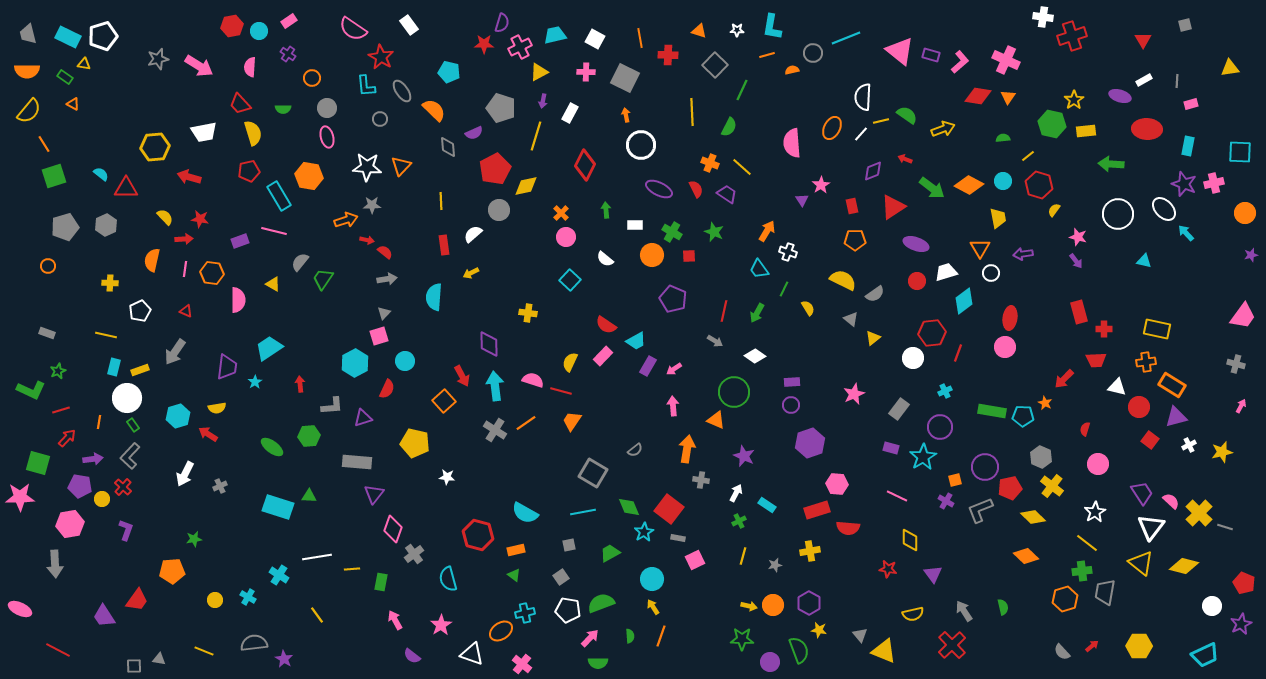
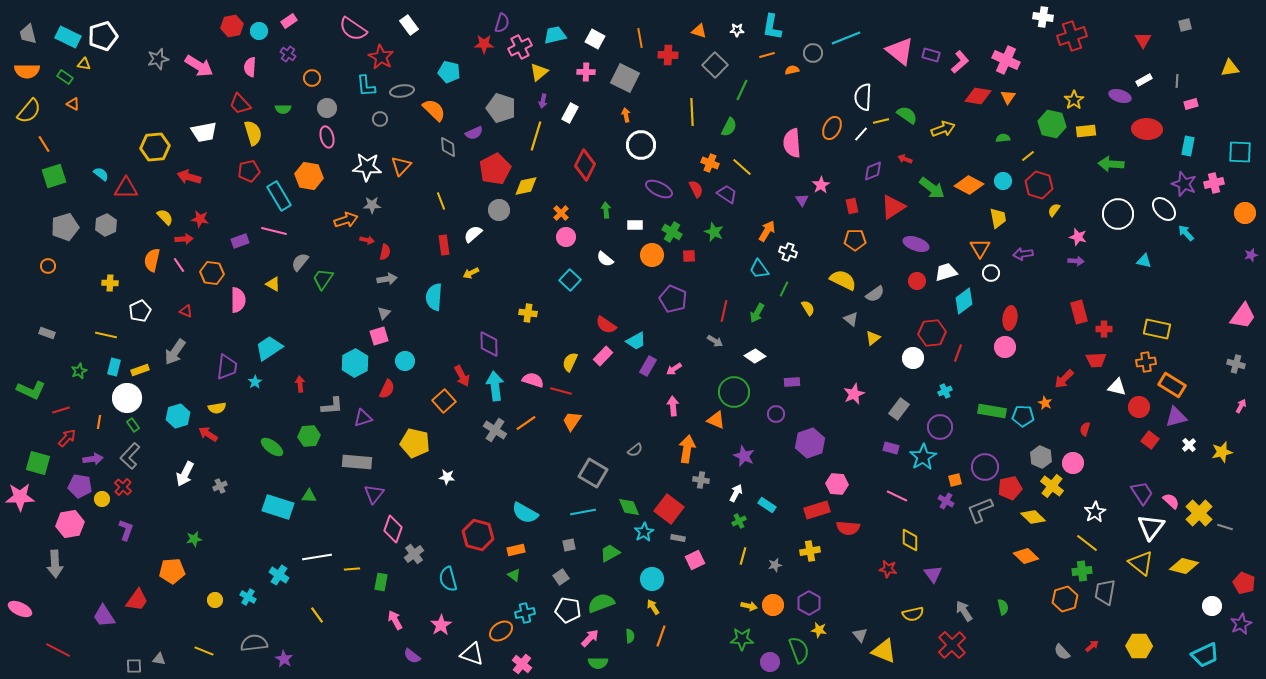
yellow triangle at (539, 72): rotated 12 degrees counterclockwise
gray ellipse at (402, 91): rotated 65 degrees counterclockwise
yellow line at (441, 201): rotated 18 degrees counterclockwise
red semicircle at (385, 252): rotated 63 degrees clockwise
purple arrow at (1076, 261): rotated 49 degrees counterclockwise
pink line at (185, 269): moved 6 px left, 4 px up; rotated 42 degrees counterclockwise
green star at (58, 371): moved 21 px right
purple circle at (791, 405): moved 15 px left, 9 px down
white cross at (1189, 445): rotated 16 degrees counterclockwise
pink circle at (1098, 464): moved 25 px left, 1 px up
